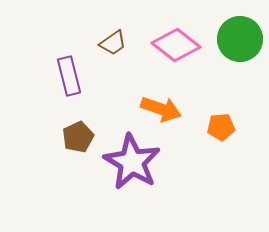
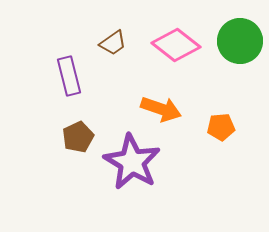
green circle: moved 2 px down
